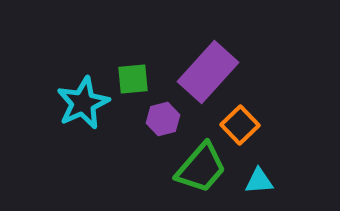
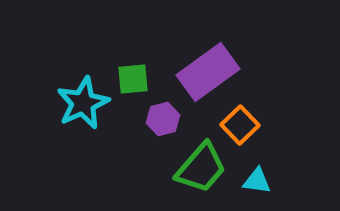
purple rectangle: rotated 12 degrees clockwise
cyan triangle: moved 2 px left; rotated 12 degrees clockwise
